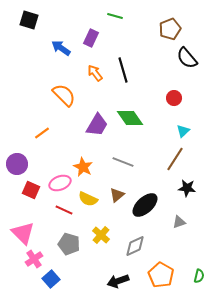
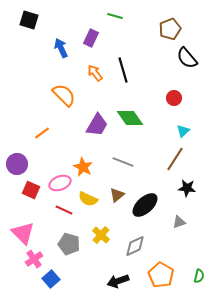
blue arrow: rotated 30 degrees clockwise
